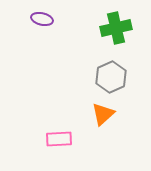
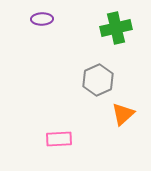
purple ellipse: rotated 15 degrees counterclockwise
gray hexagon: moved 13 px left, 3 px down
orange triangle: moved 20 px right
